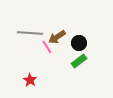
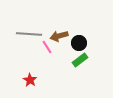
gray line: moved 1 px left, 1 px down
brown arrow: moved 2 px right, 1 px up; rotated 18 degrees clockwise
green rectangle: moved 1 px right, 1 px up
